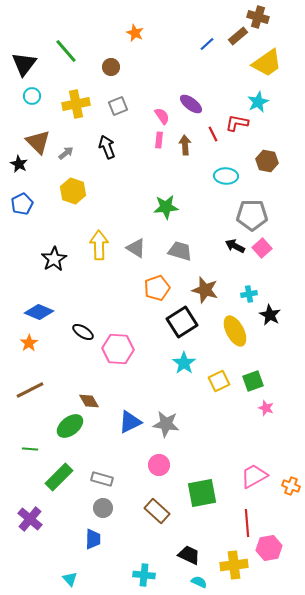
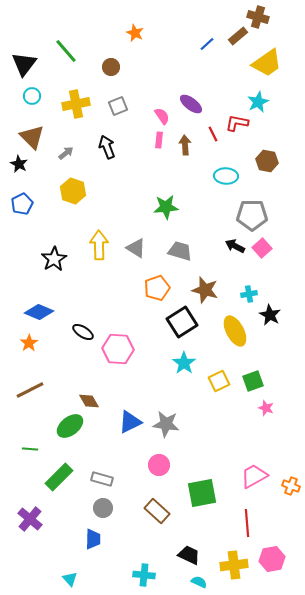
brown triangle at (38, 142): moved 6 px left, 5 px up
pink hexagon at (269, 548): moved 3 px right, 11 px down
